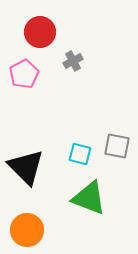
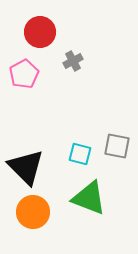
orange circle: moved 6 px right, 18 px up
